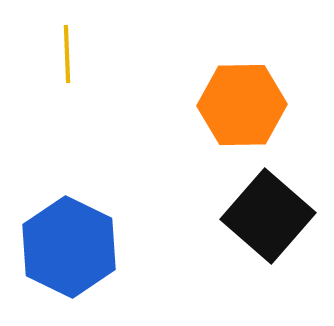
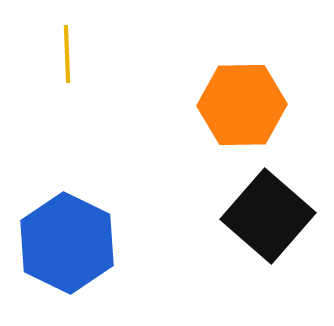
blue hexagon: moved 2 px left, 4 px up
